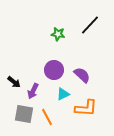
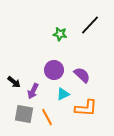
green star: moved 2 px right
